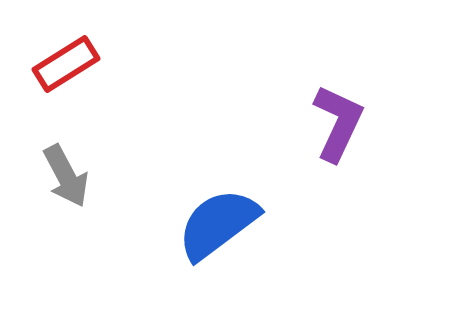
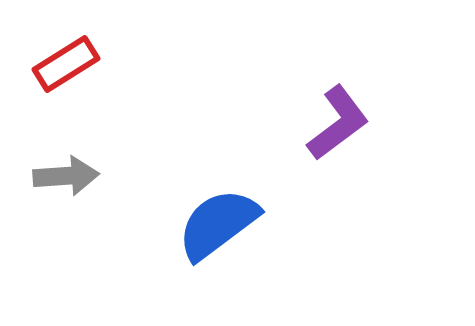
purple L-shape: rotated 28 degrees clockwise
gray arrow: rotated 66 degrees counterclockwise
